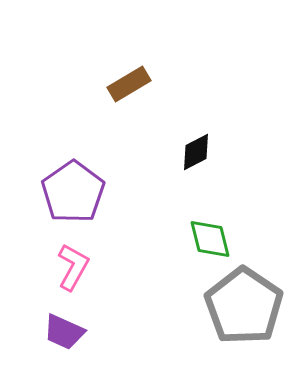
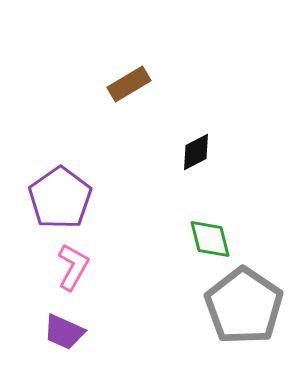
purple pentagon: moved 13 px left, 6 px down
